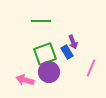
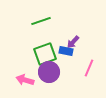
green line: rotated 18 degrees counterclockwise
purple arrow: rotated 64 degrees clockwise
blue rectangle: moved 1 px left, 1 px up; rotated 48 degrees counterclockwise
pink line: moved 2 px left
